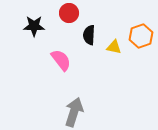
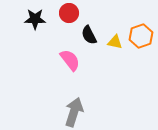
black star: moved 1 px right, 7 px up
black semicircle: rotated 30 degrees counterclockwise
yellow triangle: moved 1 px right, 5 px up
pink semicircle: moved 9 px right
